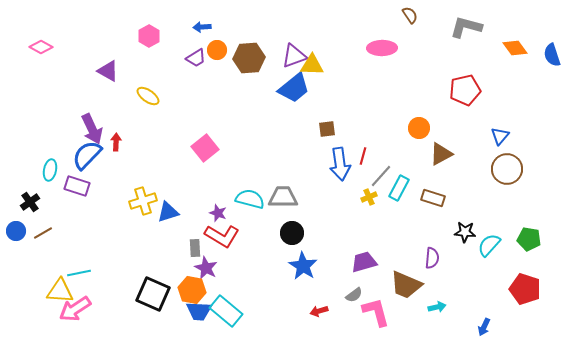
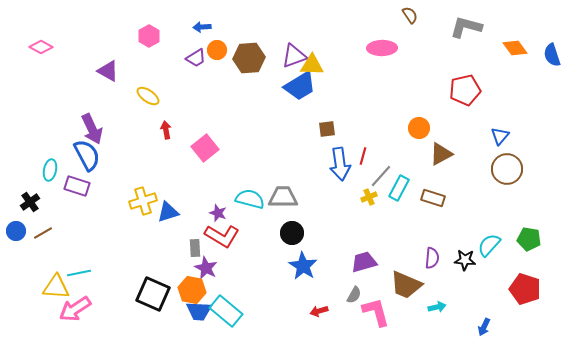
blue trapezoid at (294, 88): moved 6 px right, 2 px up; rotated 8 degrees clockwise
red arrow at (116, 142): moved 50 px right, 12 px up; rotated 12 degrees counterclockwise
blue semicircle at (87, 155): rotated 108 degrees clockwise
black star at (465, 232): moved 28 px down
yellow triangle at (60, 291): moved 4 px left, 4 px up
gray semicircle at (354, 295): rotated 24 degrees counterclockwise
